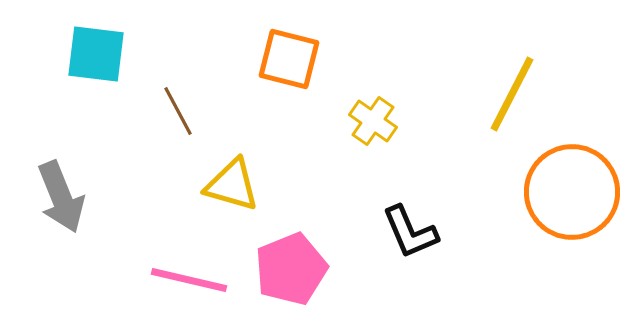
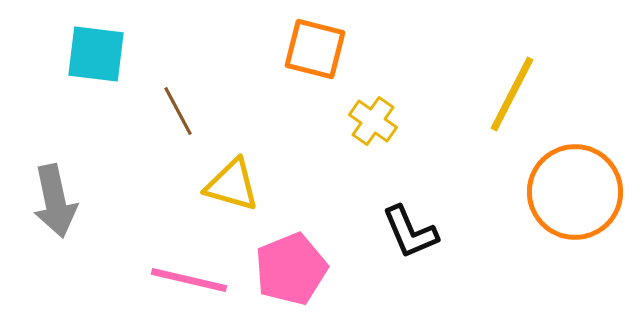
orange square: moved 26 px right, 10 px up
orange circle: moved 3 px right
gray arrow: moved 6 px left, 4 px down; rotated 10 degrees clockwise
